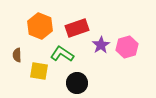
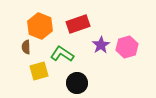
red rectangle: moved 1 px right, 4 px up
brown semicircle: moved 9 px right, 8 px up
yellow square: rotated 24 degrees counterclockwise
